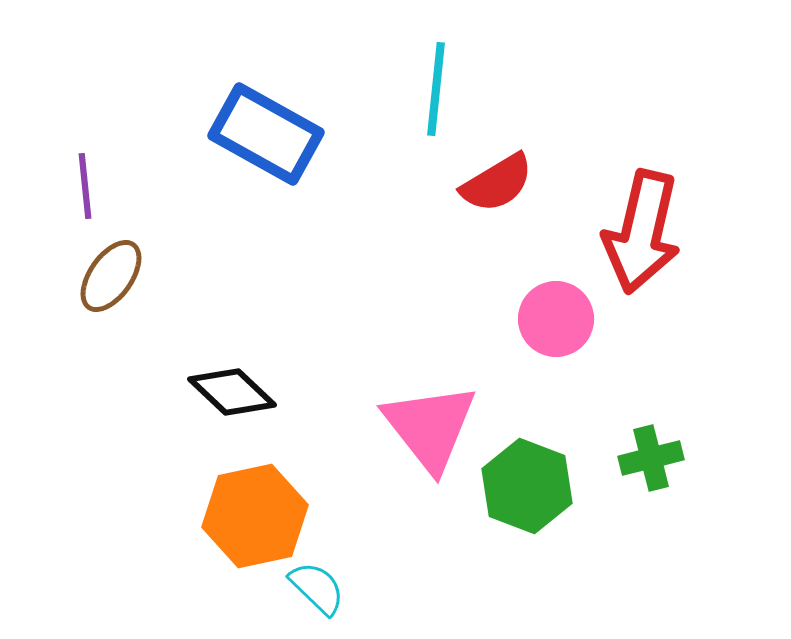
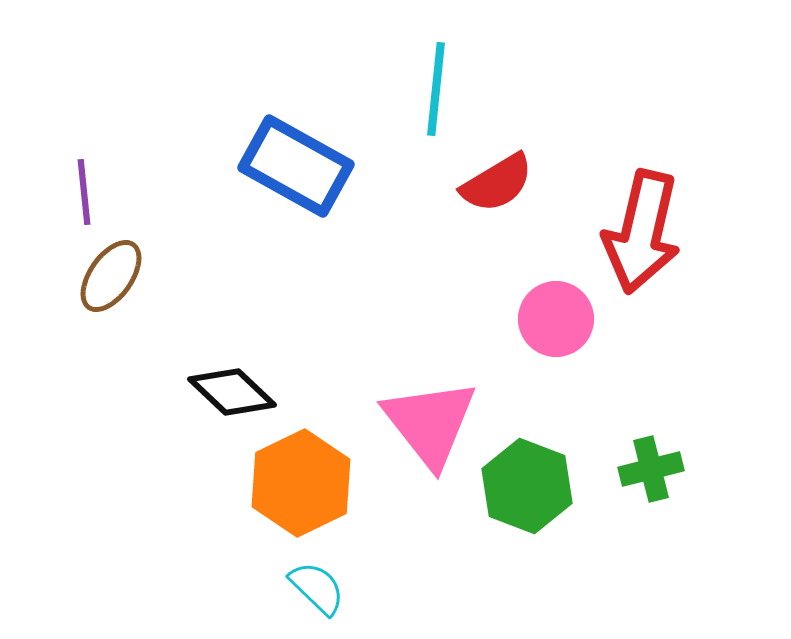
blue rectangle: moved 30 px right, 32 px down
purple line: moved 1 px left, 6 px down
pink triangle: moved 4 px up
green cross: moved 11 px down
orange hexagon: moved 46 px right, 33 px up; rotated 14 degrees counterclockwise
